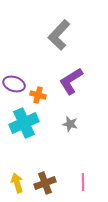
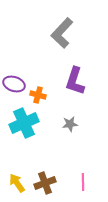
gray L-shape: moved 3 px right, 2 px up
purple L-shape: moved 4 px right; rotated 40 degrees counterclockwise
gray star: rotated 21 degrees counterclockwise
yellow arrow: rotated 18 degrees counterclockwise
